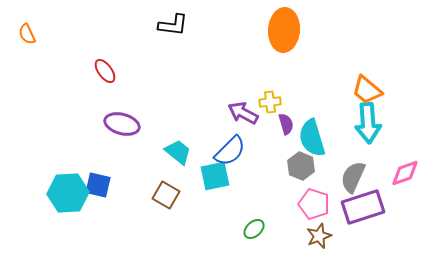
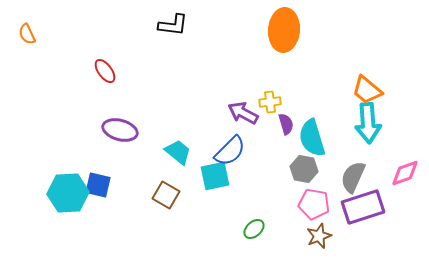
purple ellipse: moved 2 px left, 6 px down
gray hexagon: moved 3 px right, 3 px down; rotated 12 degrees counterclockwise
pink pentagon: rotated 8 degrees counterclockwise
